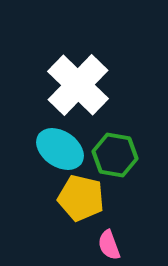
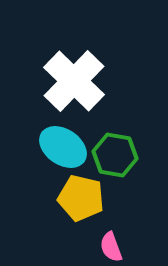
white cross: moved 4 px left, 4 px up
cyan ellipse: moved 3 px right, 2 px up
pink semicircle: moved 2 px right, 2 px down
